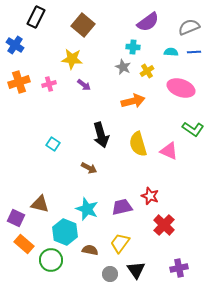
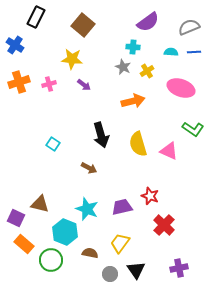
brown semicircle: moved 3 px down
